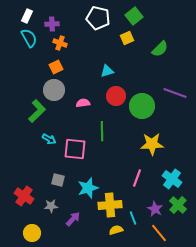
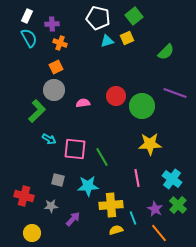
green semicircle: moved 6 px right, 3 px down
cyan triangle: moved 30 px up
green line: moved 26 px down; rotated 30 degrees counterclockwise
yellow star: moved 2 px left
pink line: rotated 30 degrees counterclockwise
cyan star: moved 2 px up; rotated 15 degrees clockwise
red cross: rotated 18 degrees counterclockwise
yellow cross: moved 1 px right
